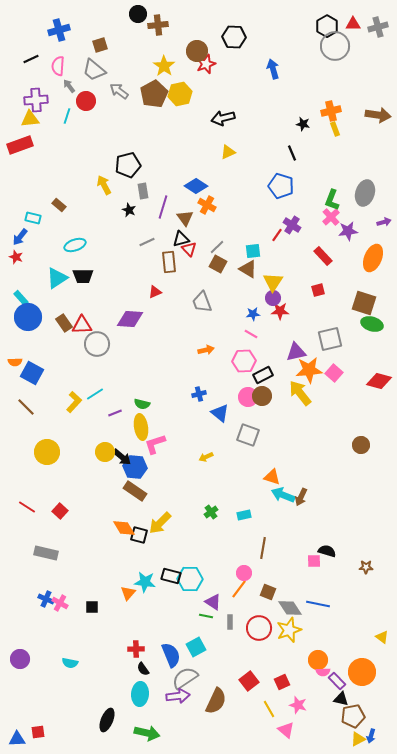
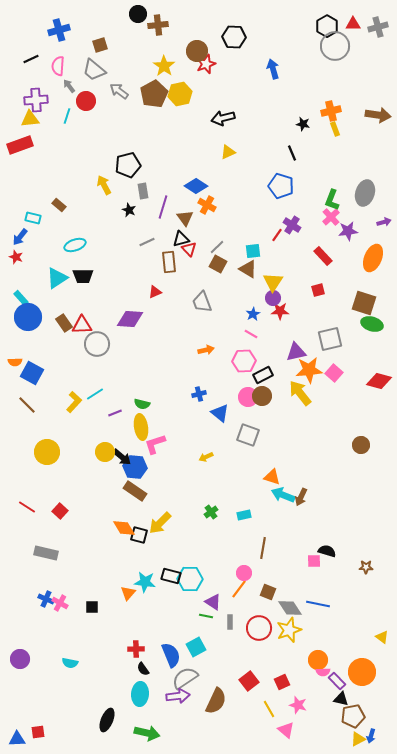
blue star at (253, 314): rotated 24 degrees counterclockwise
brown line at (26, 407): moved 1 px right, 2 px up
